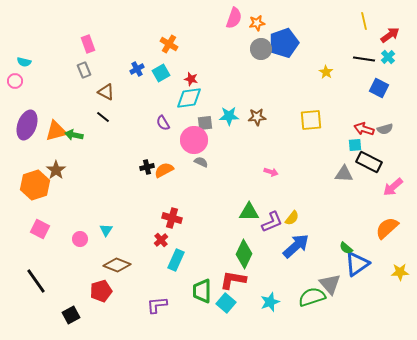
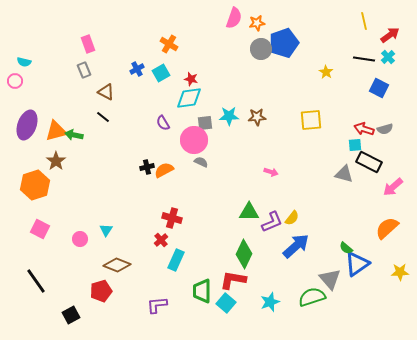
brown star at (56, 170): moved 9 px up
gray triangle at (344, 174): rotated 12 degrees clockwise
gray triangle at (330, 284): moved 5 px up
